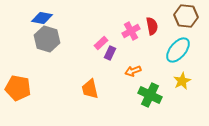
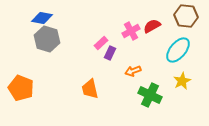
red semicircle: rotated 108 degrees counterclockwise
orange pentagon: moved 3 px right; rotated 10 degrees clockwise
